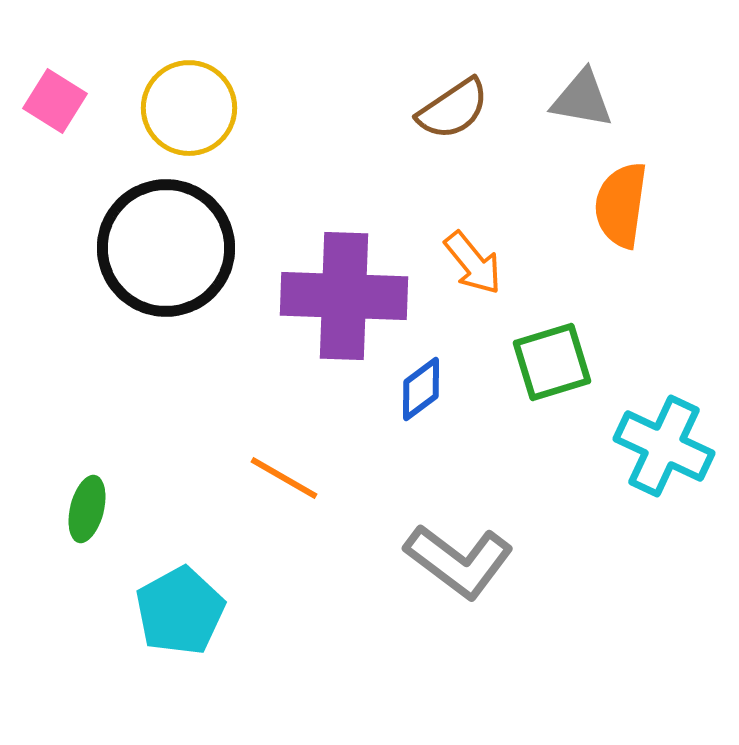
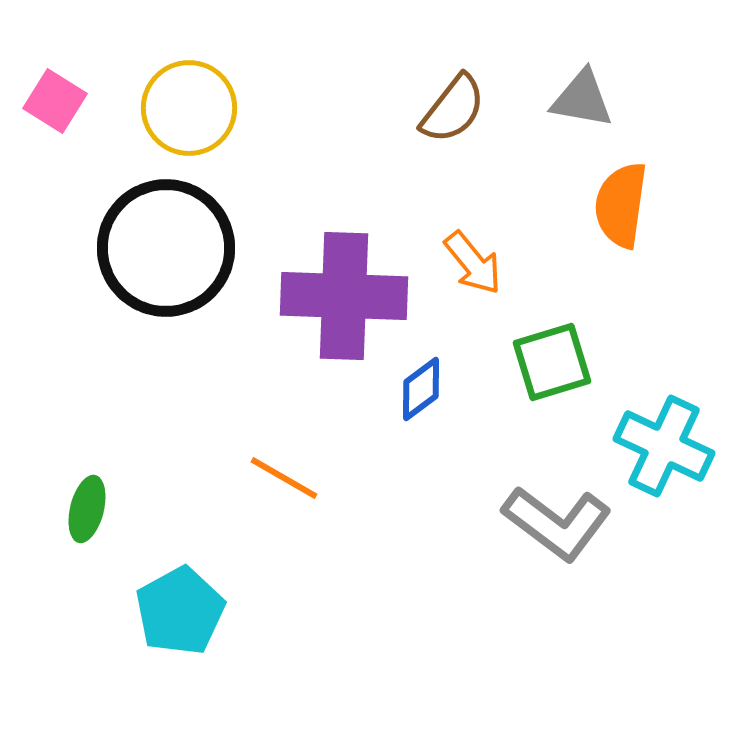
brown semicircle: rotated 18 degrees counterclockwise
gray L-shape: moved 98 px right, 38 px up
